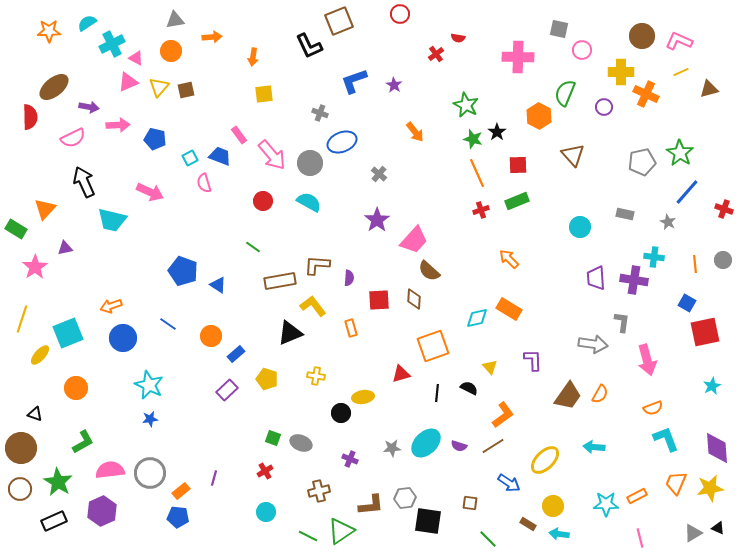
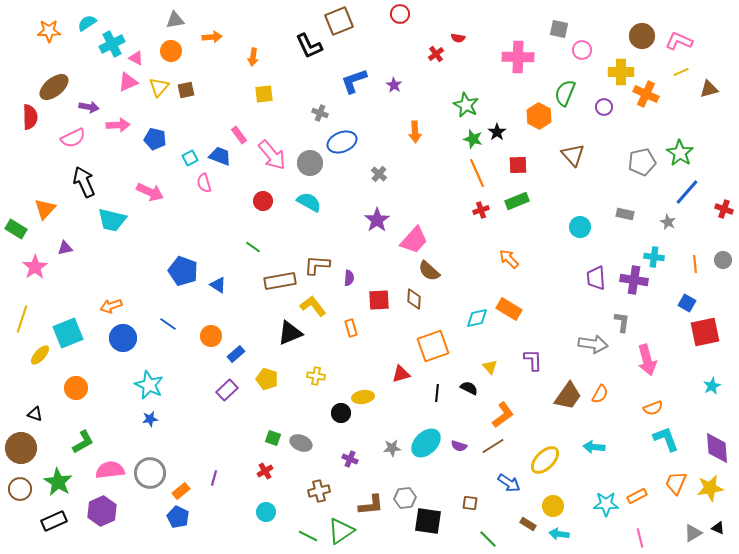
orange arrow at (415, 132): rotated 35 degrees clockwise
blue pentagon at (178, 517): rotated 20 degrees clockwise
